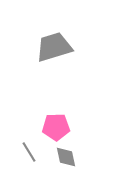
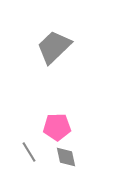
gray trapezoid: rotated 27 degrees counterclockwise
pink pentagon: moved 1 px right
